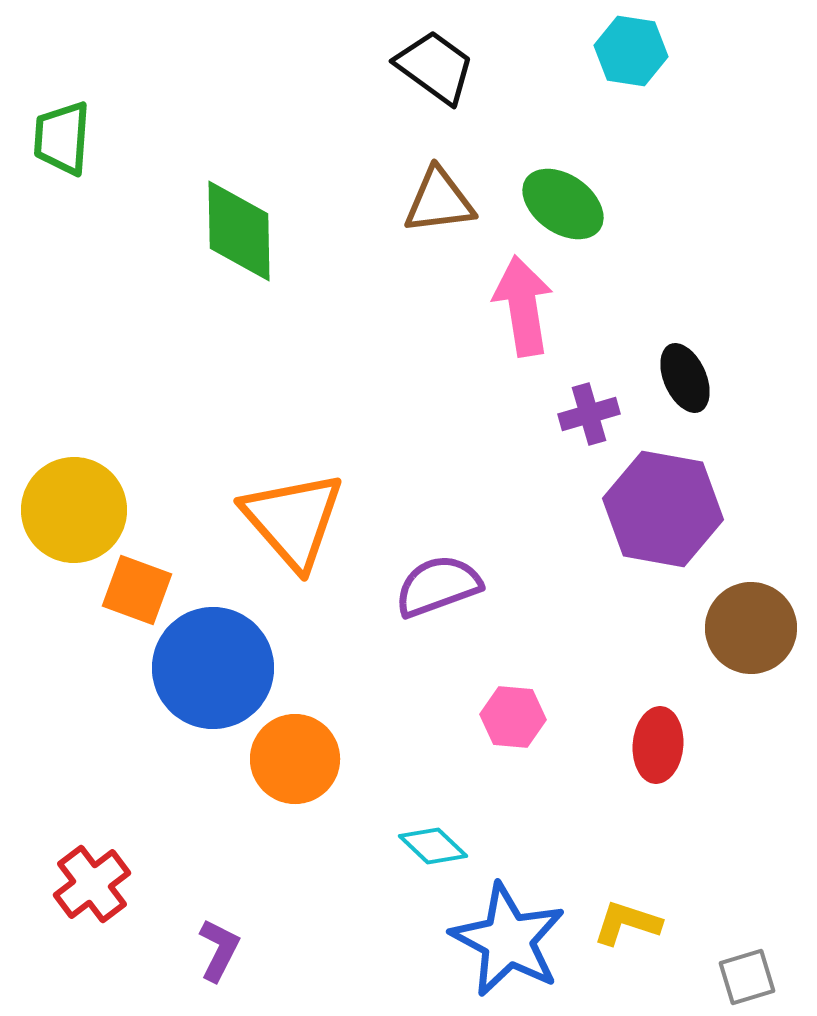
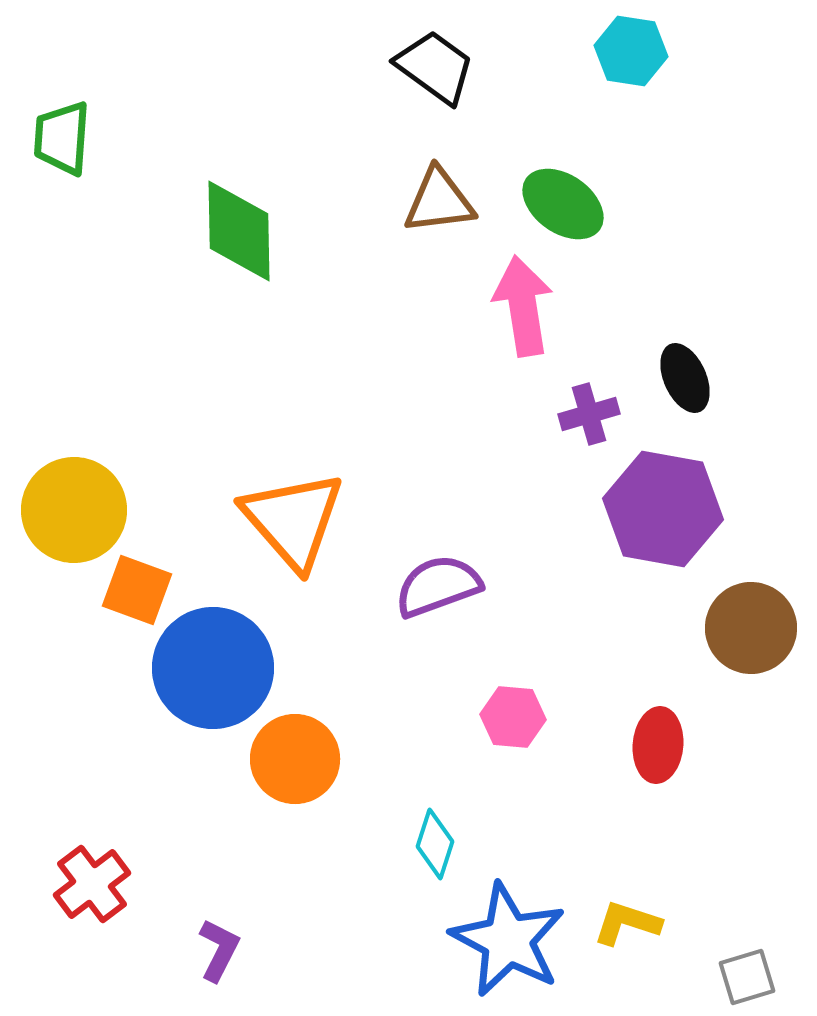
cyan diamond: moved 2 px right, 2 px up; rotated 64 degrees clockwise
